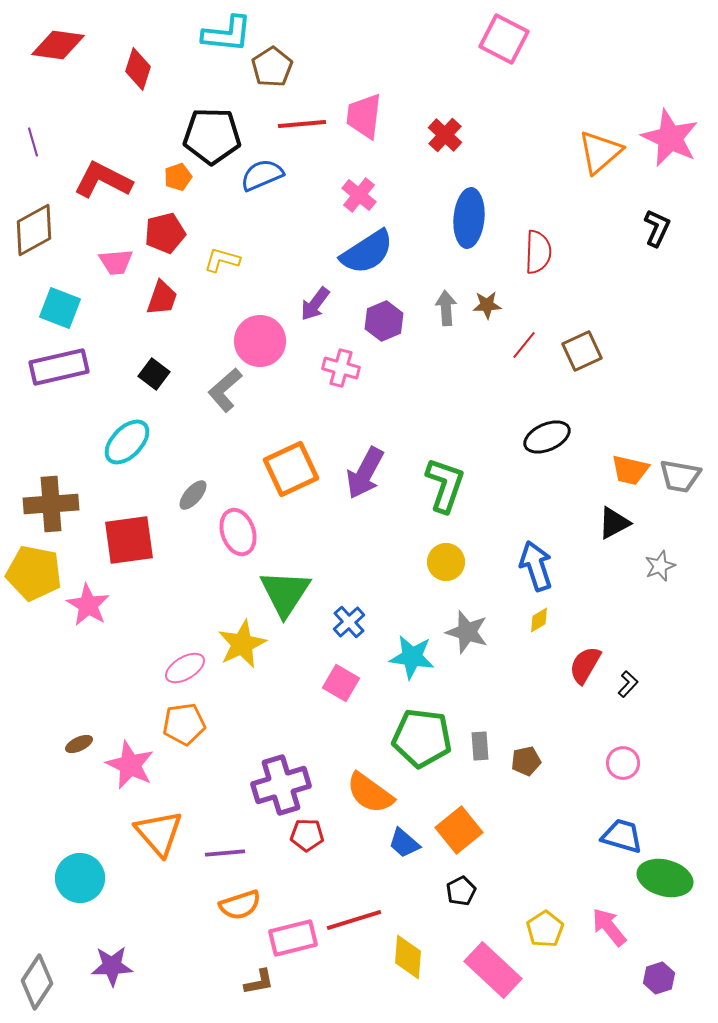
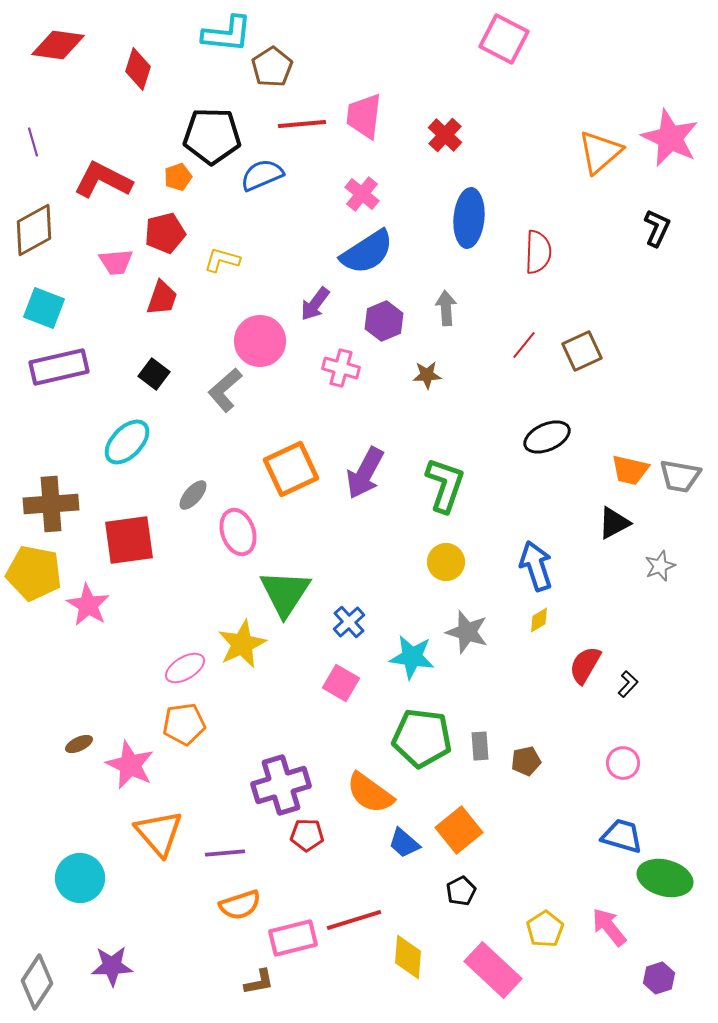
pink cross at (359, 195): moved 3 px right, 1 px up
brown star at (487, 305): moved 60 px left, 70 px down
cyan square at (60, 308): moved 16 px left
